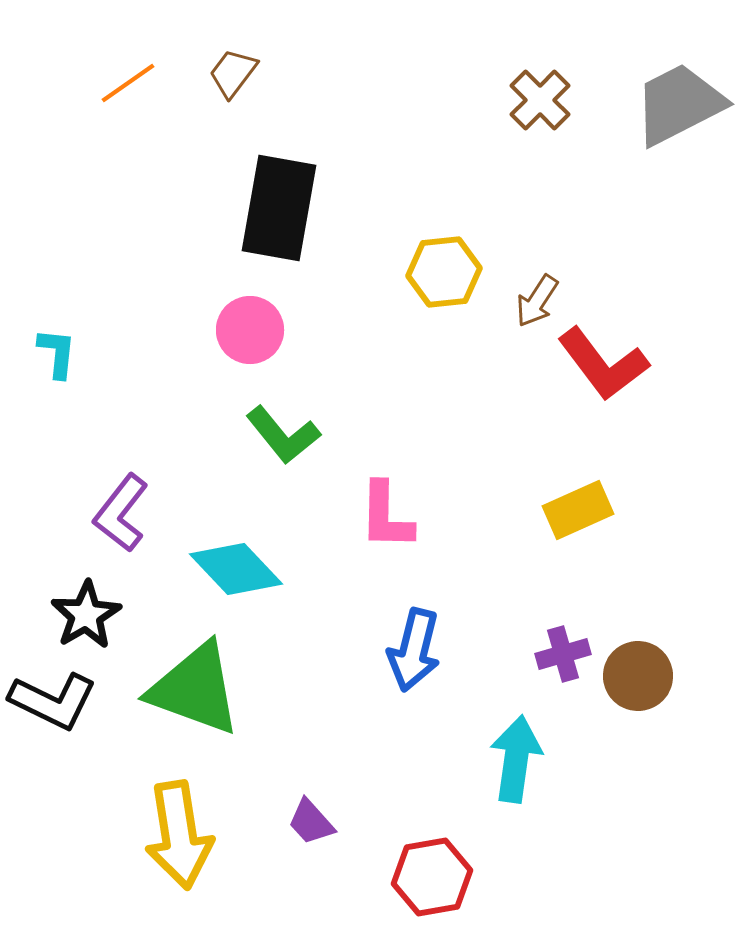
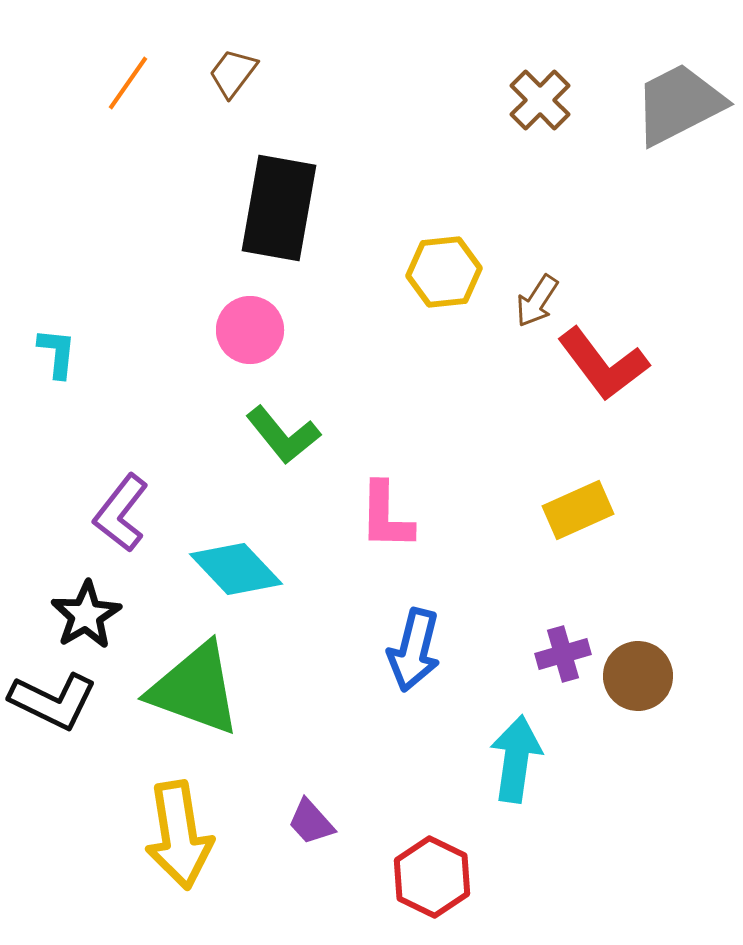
orange line: rotated 20 degrees counterclockwise
red hexagon: rotated 24 degrees counterclockwise
